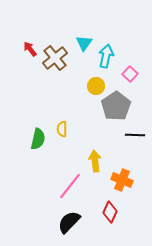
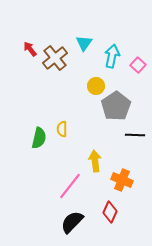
cyan arrow: moved 6 px right
pink square: moved 8 px right, 9 px up
green semicircle: moved 1 px right, 1 px up
black semicircle: moved 3 px right
